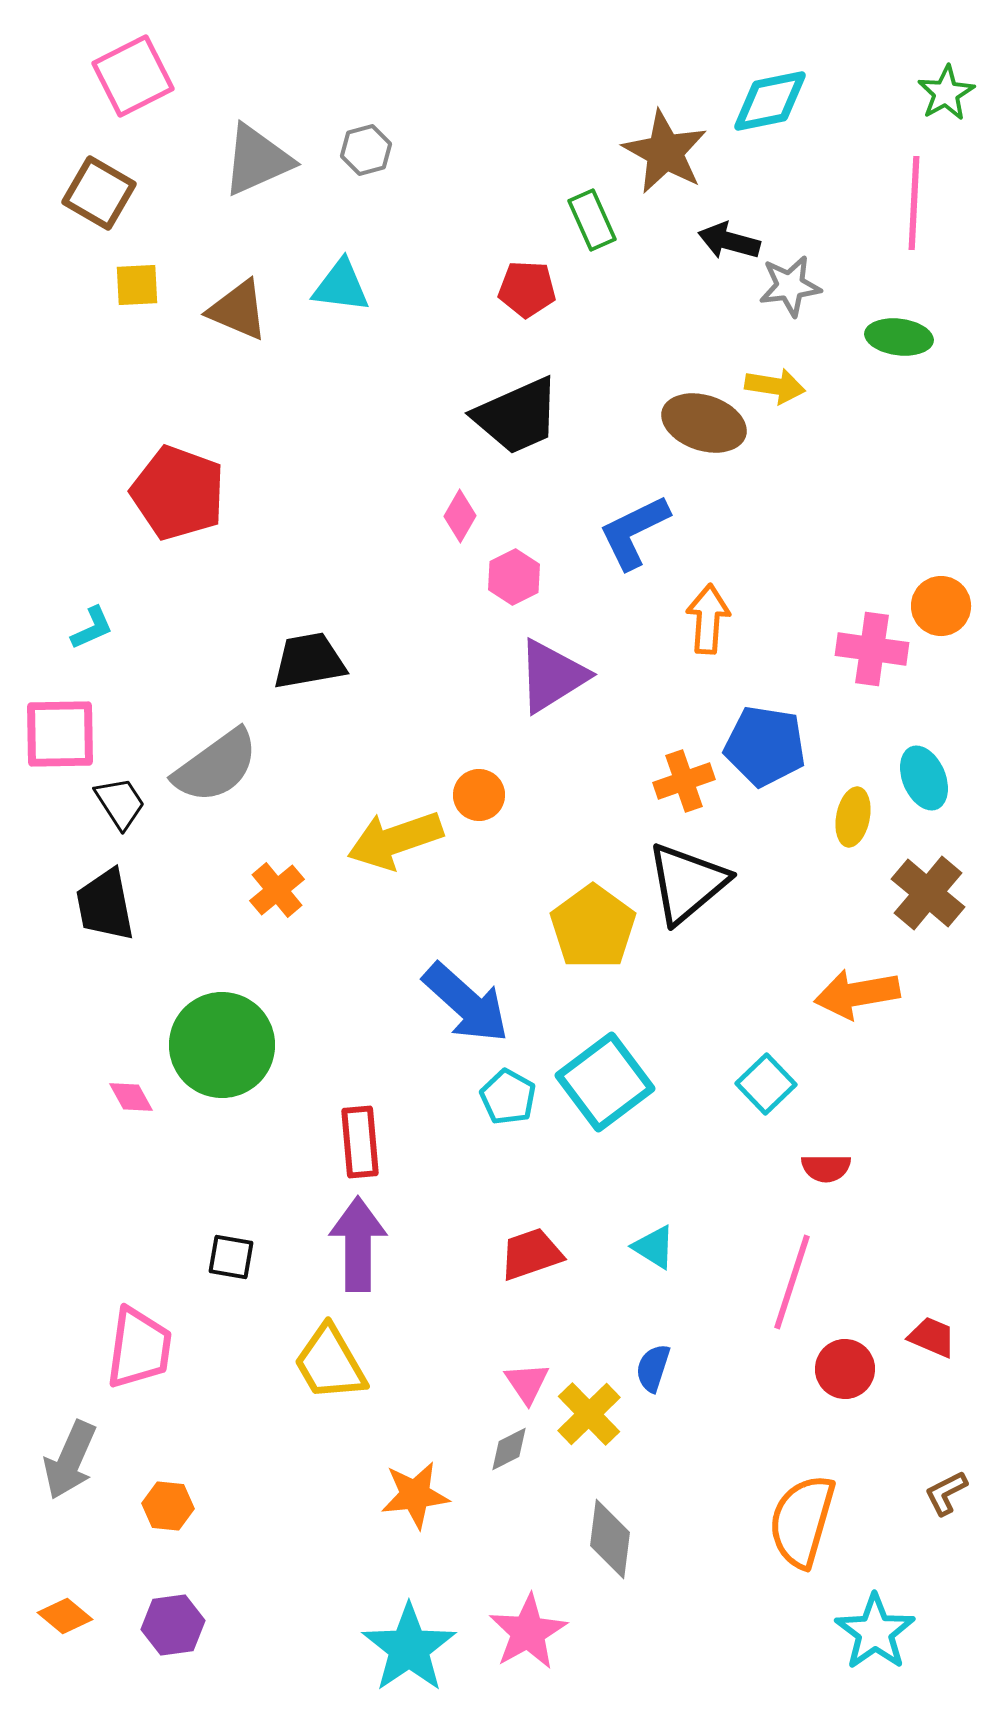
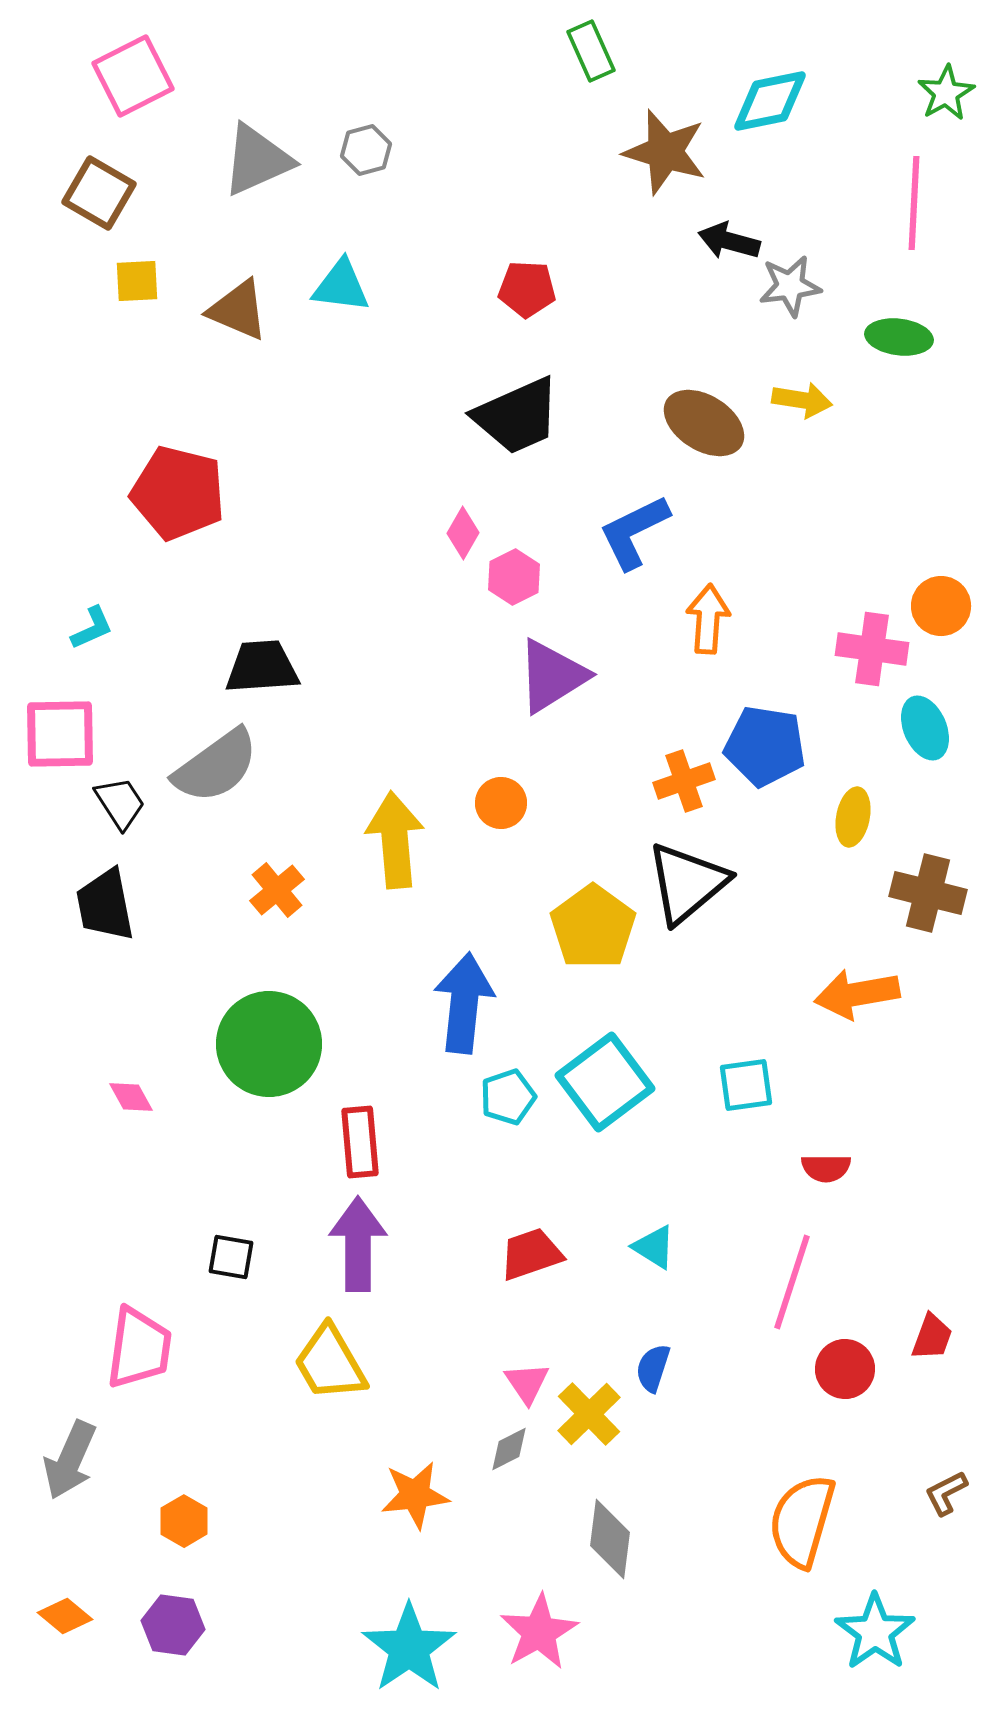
brown star at (665, 152): rotated 12 degrees counterclockwise
green rectangle at (592, 220): moved 1 px left, 169 px up
yellow square at (137, 285): moved 4 px up
yellow arrow at (775, 386): moved 27 px right, 14 px down
brown ellipse at (704, 423): rotated 14 degrees clockwise
red pentagon at (178, 493): rotated 6 degrees counterclockwise
pink diamond at (460, 516): moved 3 px right, 17 px down
black trapezoid at (309, 661): moved 47 px left, 6 px down; rotated 6 degrees clockwise
cyan ellipse at (924, 778): moved 1 px right, 50 px up
orange circle at (479, 795): moved 22 px right, 8 px down
yellow arrow at (395, 840): rotated 104 degrees clockwise
brown cross at (928, 893): rotated 26 degrees counterclockwise
blue arrow at (466, 1003): moved 2 px left; rotated 126 degrees counterclockwise
green circle at (222, 1045): moved 47 px right, 1 px up
cyan square at (766, 1084): moved 20 px left, 1 px down; rotated 36 degrees clockwise
cyan pentagon at (508, 1097): rotated 24 degrees clockwise
red trapezoid at (932, 1337): rotated 87 degrees clockwise
orange hexagon at (168, 1506): moved 16 px right, 15 px down; rotated 24 degrees clockwise
purple hexagon at (173, 1625): rotated 16 degrees clockwise
pink star at (528, 1632): moved 11 px right
